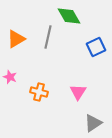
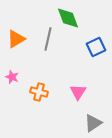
green diamond: moved 1 px left, 2 px down; rotated 10 degrees clockwise
gray line: moved 2 px down
pink star: moved 2 px right
